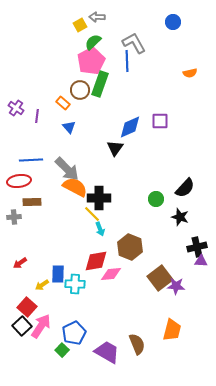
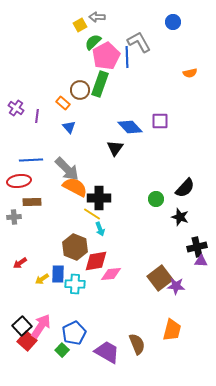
gray L-shape at (134, 43): moved 5 px right, 1 px up
pink pentagon at (91, 61): moved 15 px right, 5 px up
blue line at (127, 61): moved 4 px up
blue diamond at (130, 127): rotated 70 degrees clockwise
yellow line at (92, 214): rotated 12 degrees counterclockwise
brown hexagon at (130, 247): moved 55 px left
yellow arrow at (42, 285): moved 6 px up
red square at (27, 307): moved 34 px down
